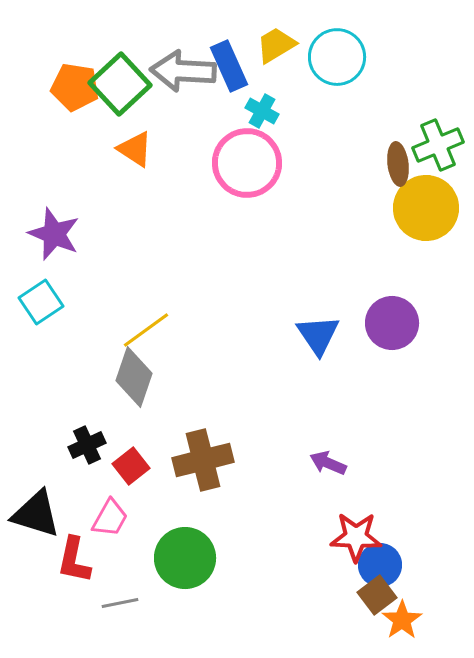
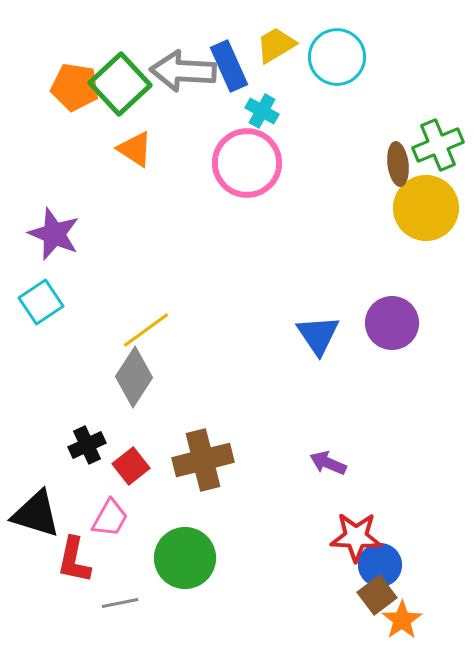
gray diamond: rotated 14 degrees clockwise
